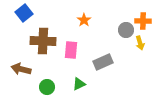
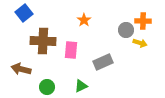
yellow arrow: rotated 56 degrees counterclockwise
green triangle: moved 2 px right, 2 px down
